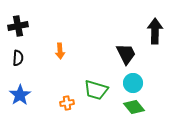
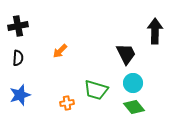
orange arrow: rotated 49 degrees clockwise
blue star: rotated 15 degrees clockwise
